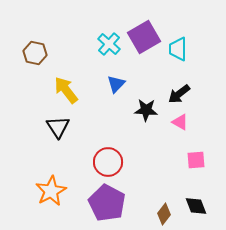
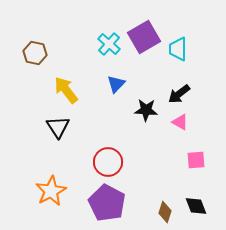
brown diamond: moved 1 px right, 2 px up; rotated 20 degrees counterclockwise
